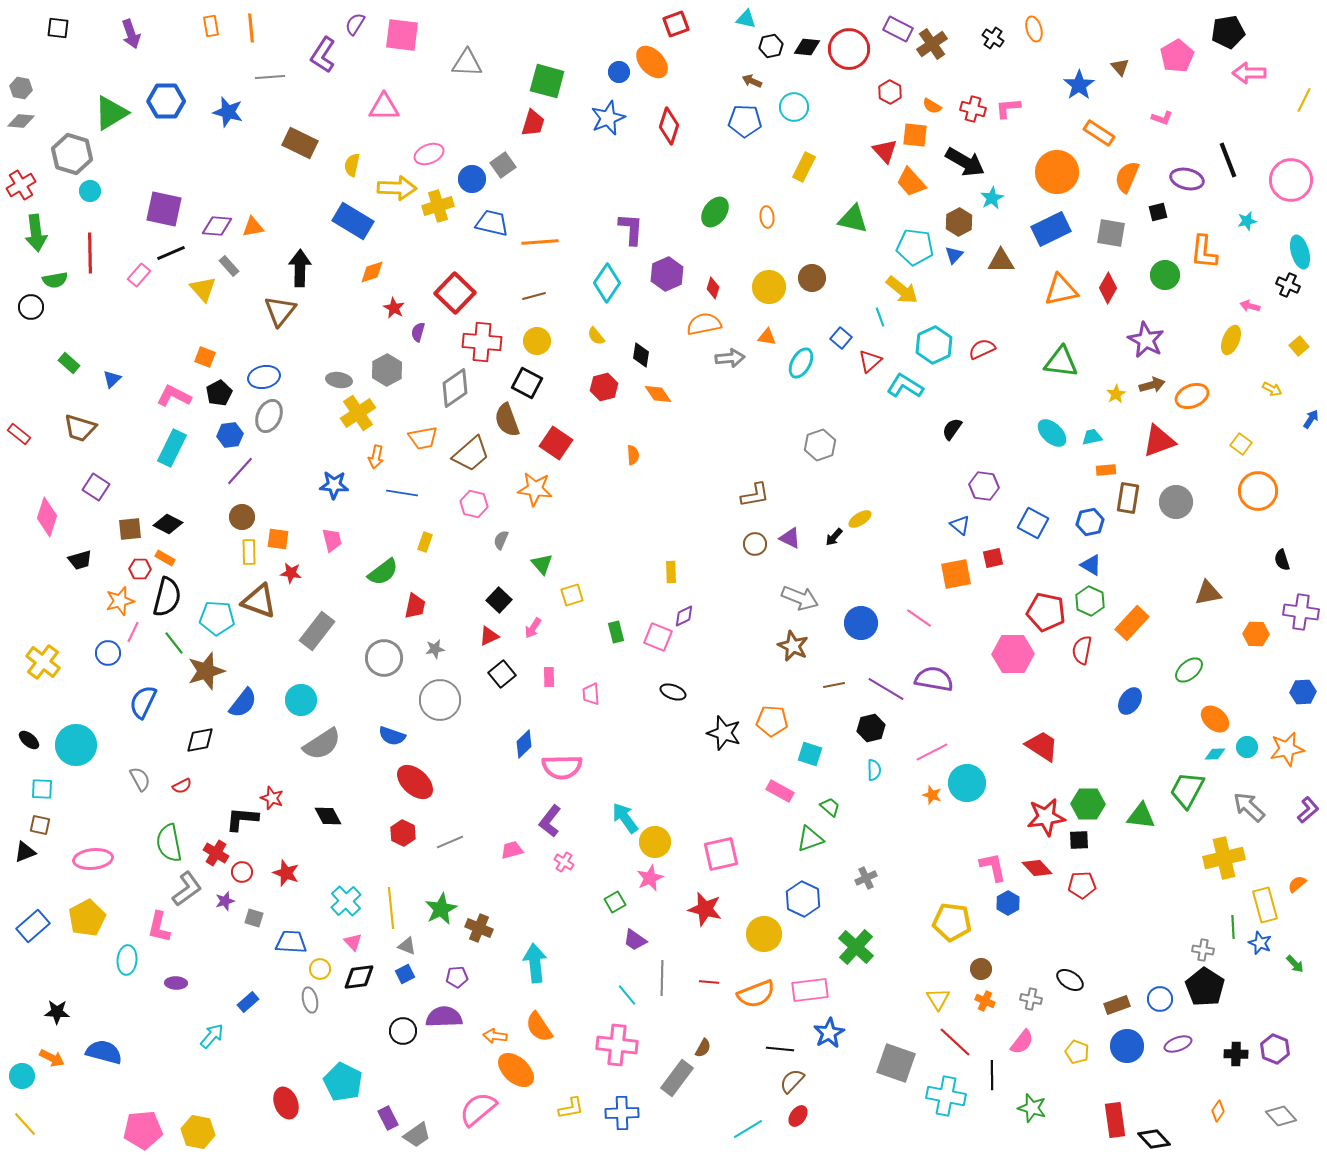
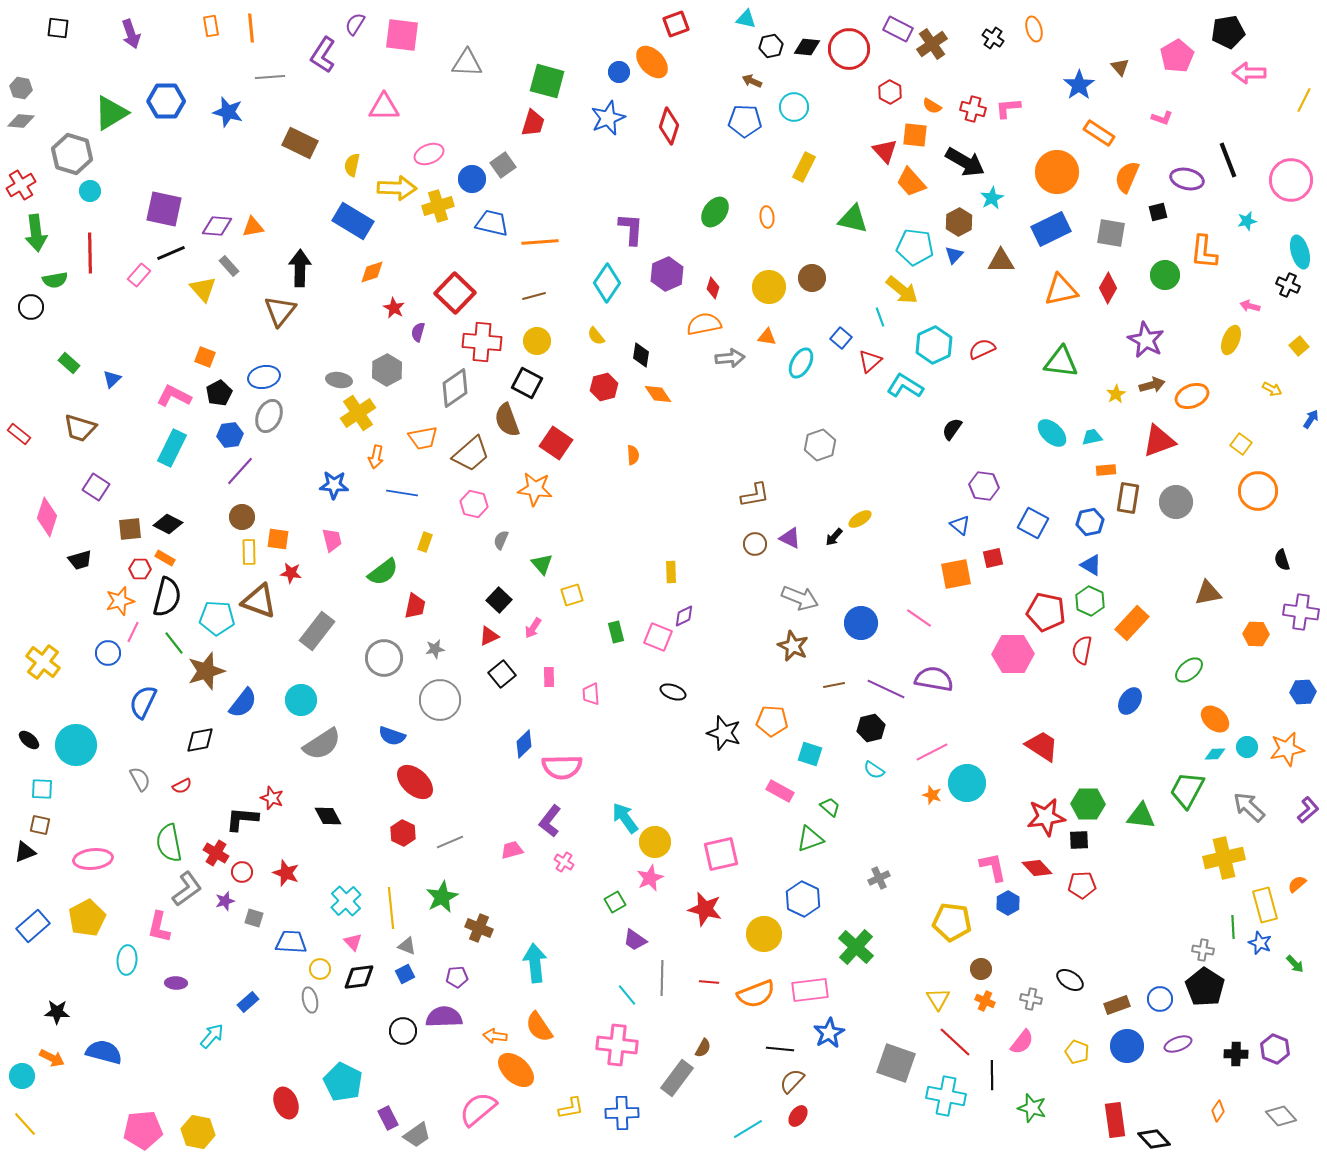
purple line at (886, 689): rotated 6 degrees counterclockwise
cyan semicircle at (874, 770): rotated 125 degrees clockwise
gray cross at (866, 878): moved 13 px right
green star at (441, 909): moved 1 px right, 12 px up
